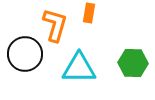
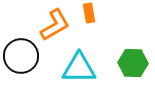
orange rectangle: rotated 18 degrees counterclockwise
orange L-shape: rotated 44 degrees clockwise
black circle: moved 4 px left, 2 px down
